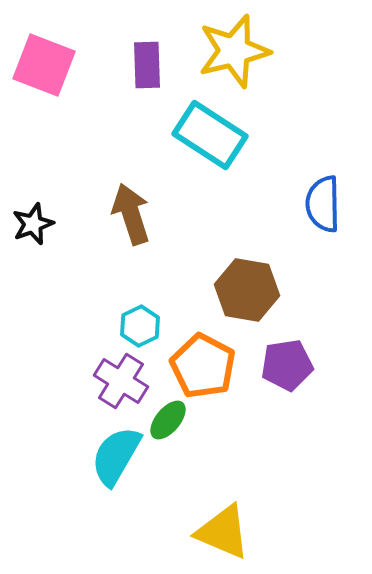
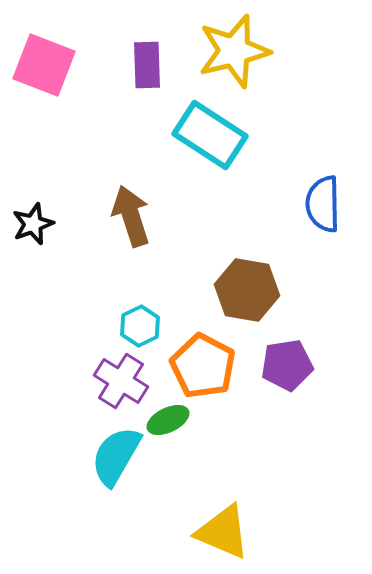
brown arrow: moved 2 px down
green ellipse: rotated 24 degrees clockwise
